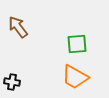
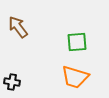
green square: moved 2 px up
orange trapezoid: rotated 12 degrees counterclockwise
